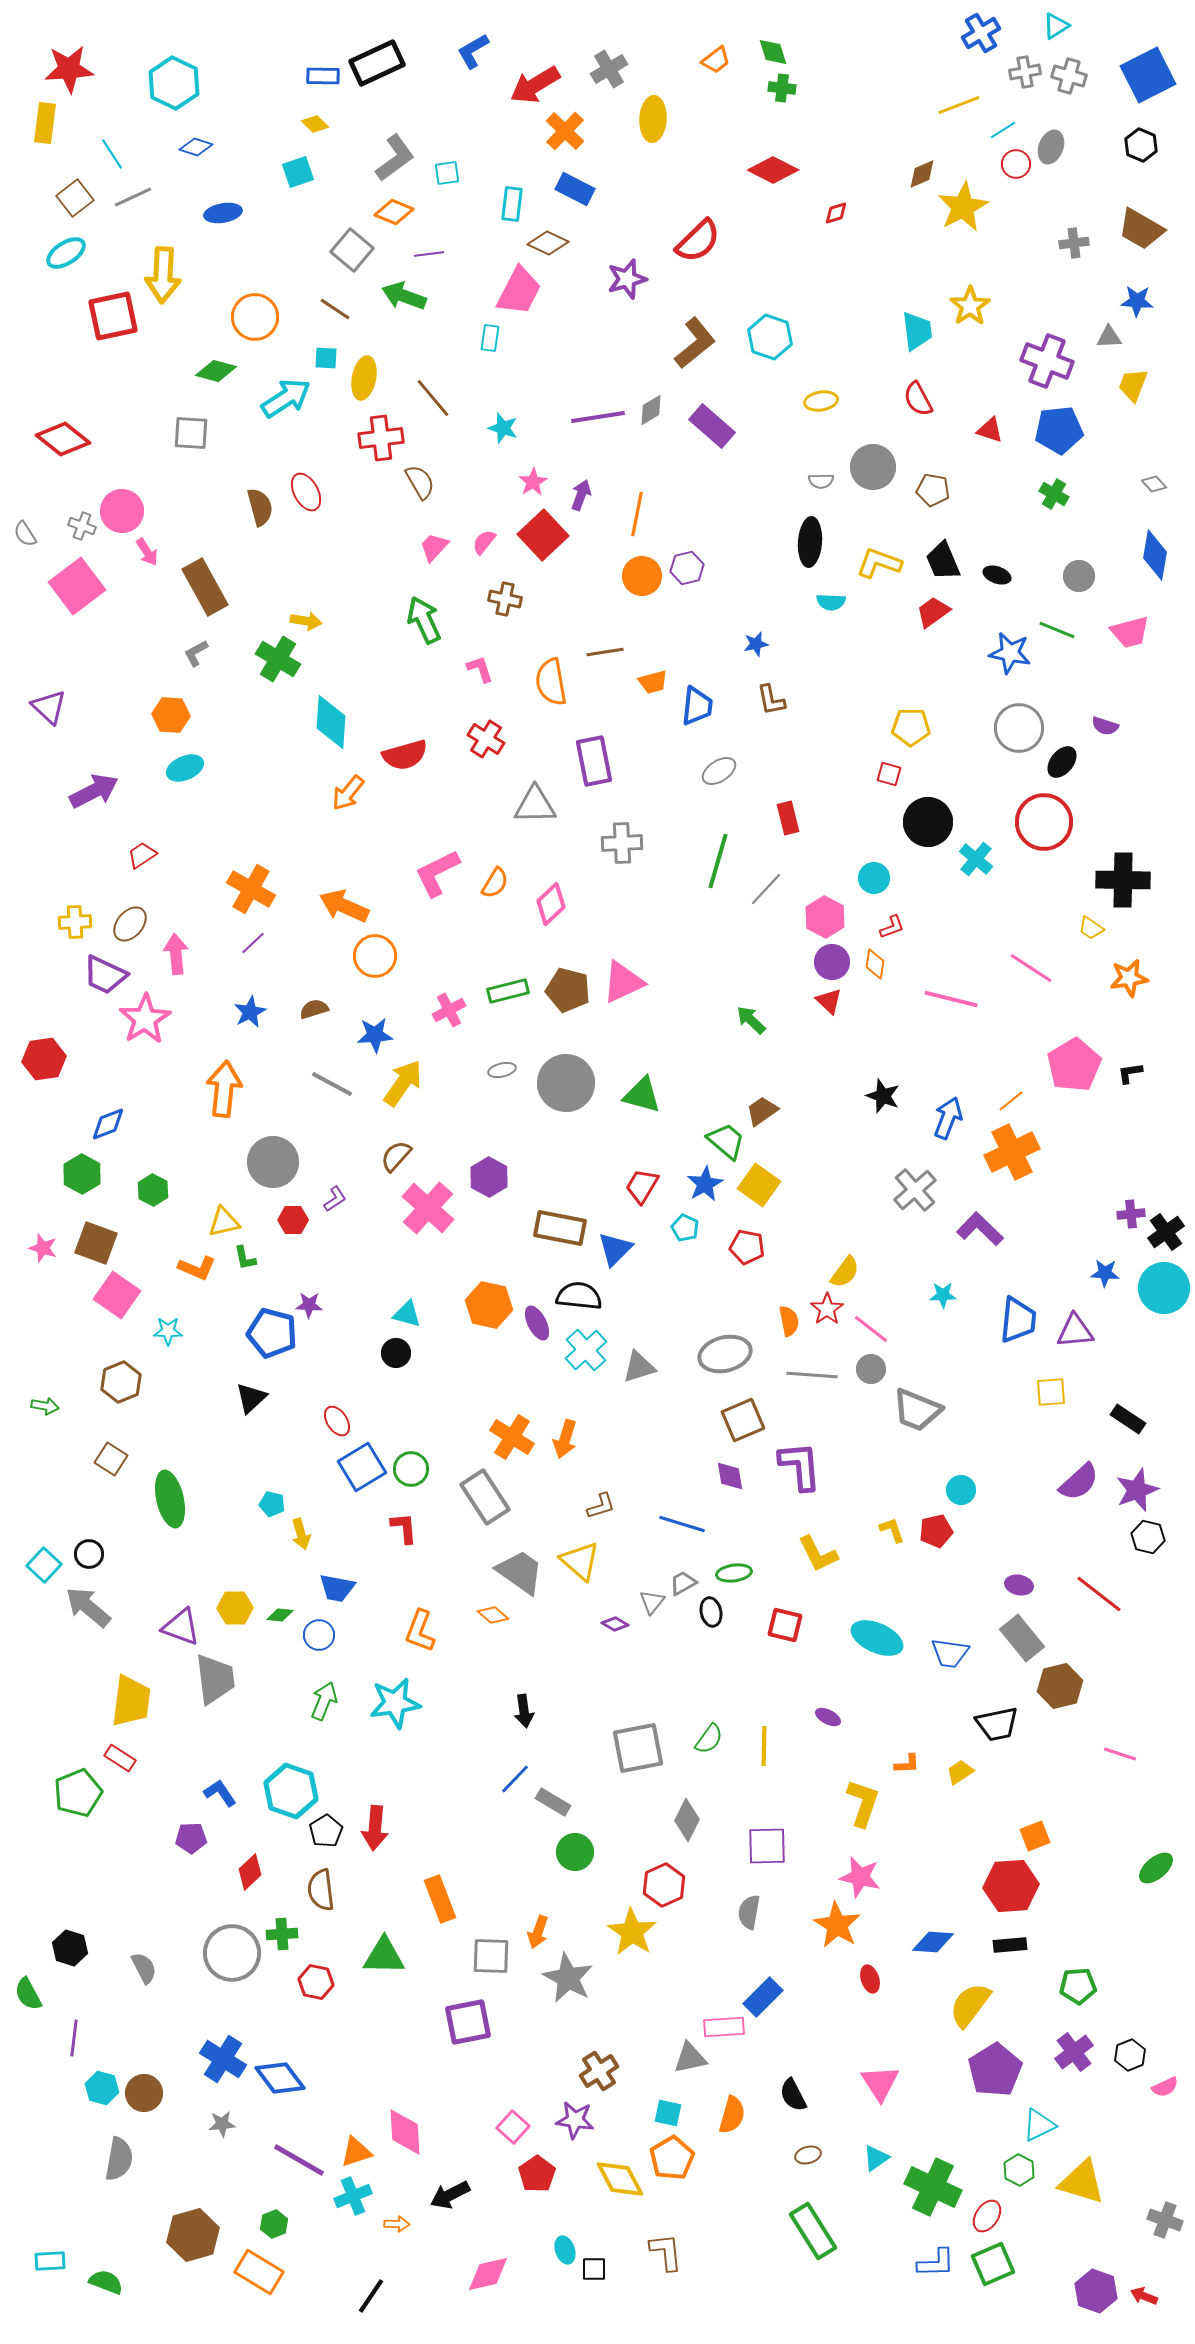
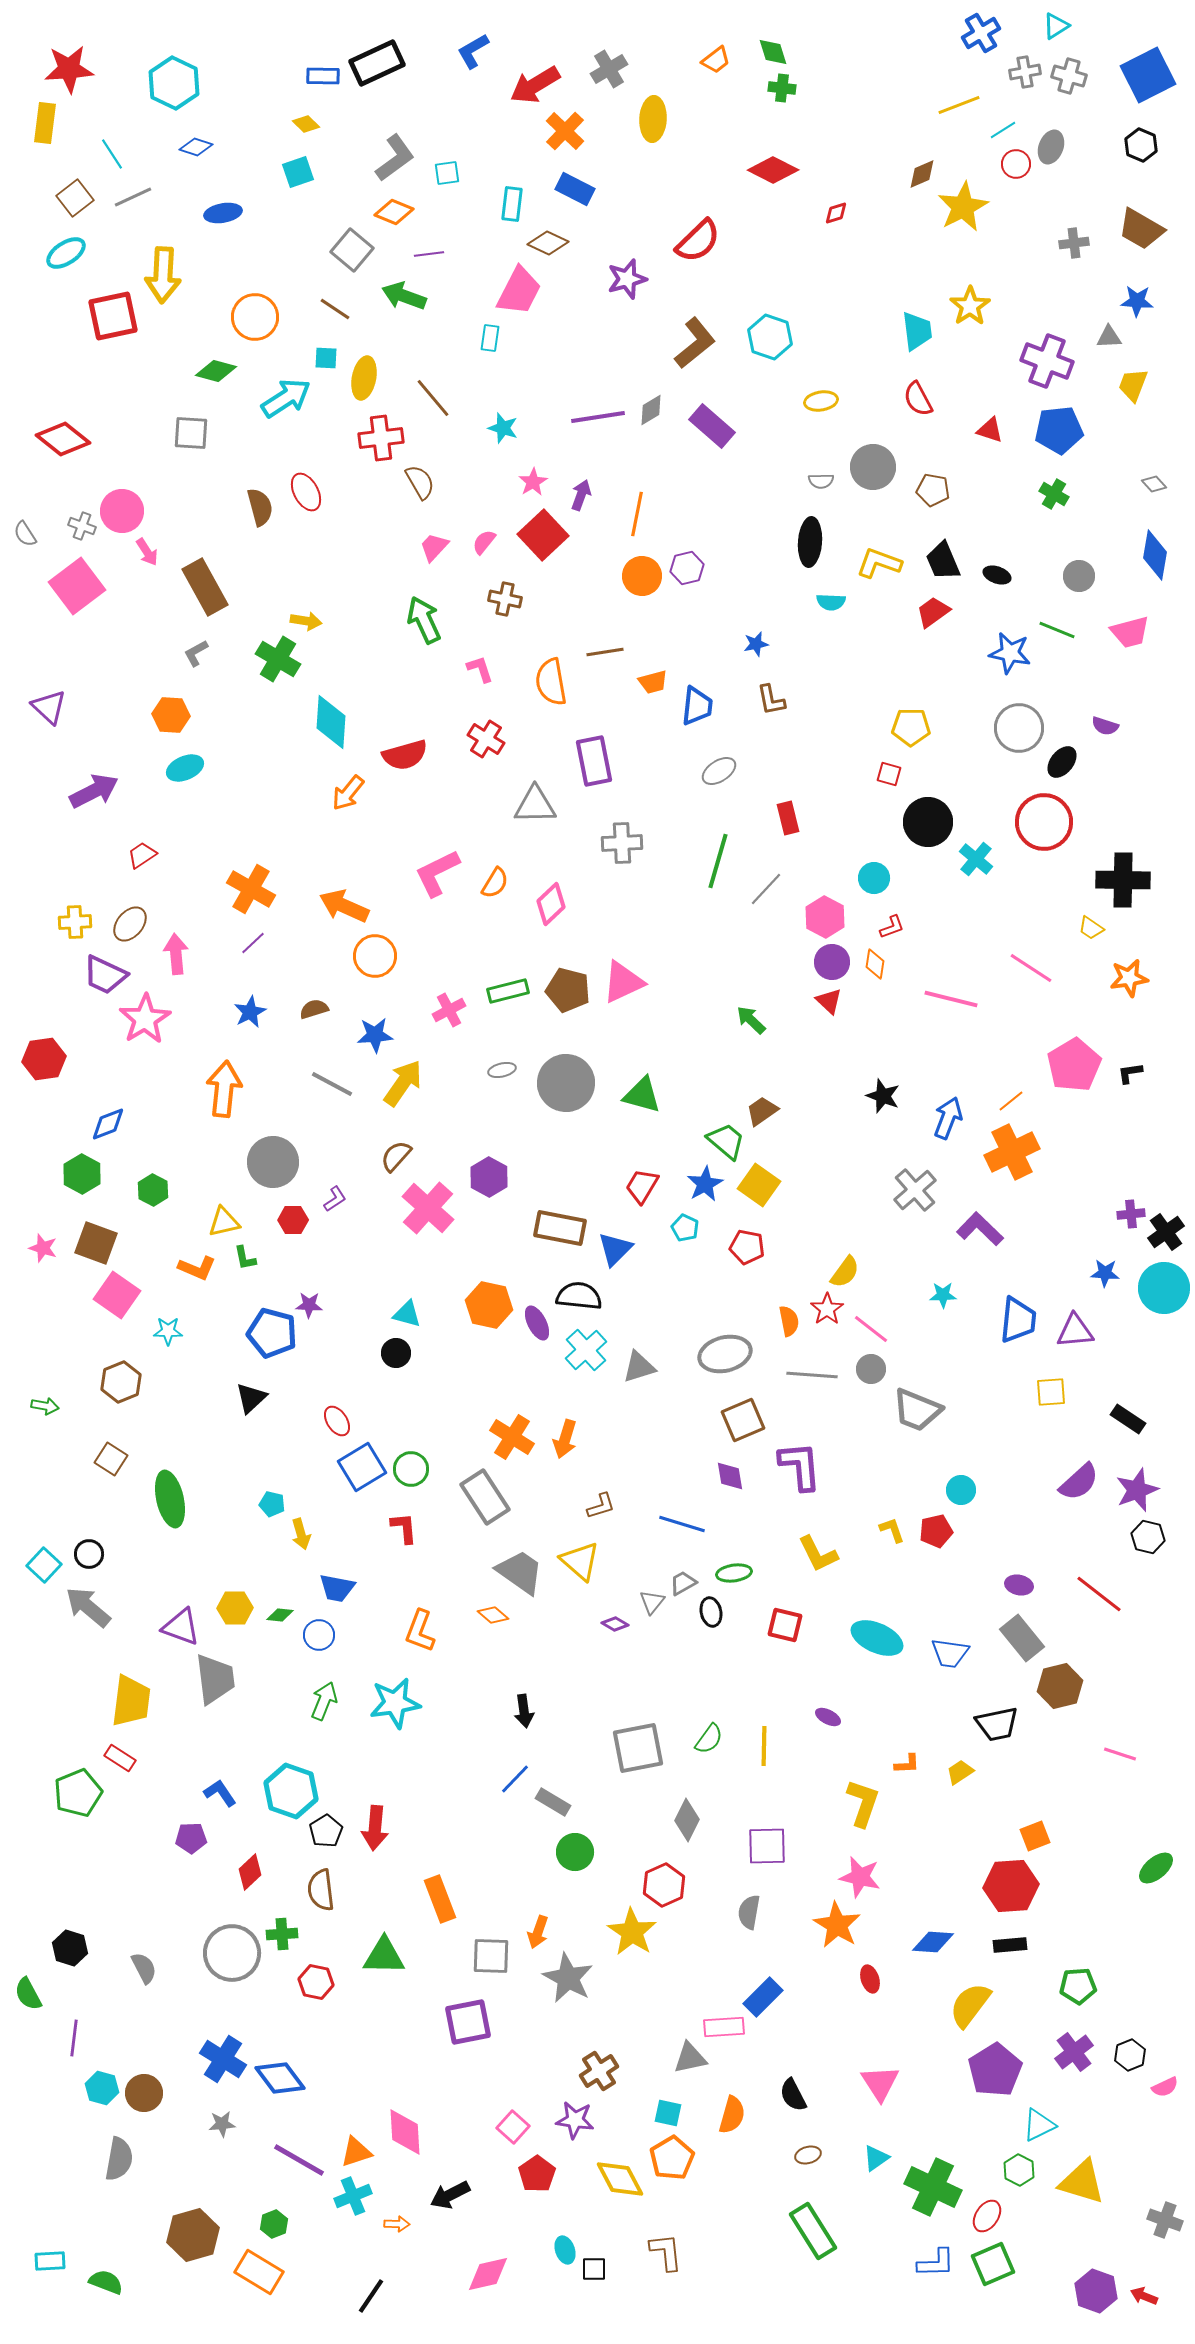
yellow diamond at (315, 124): moved 9 px left
